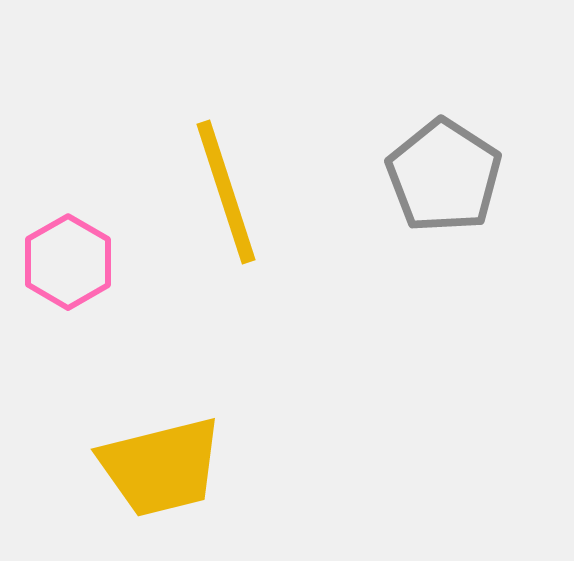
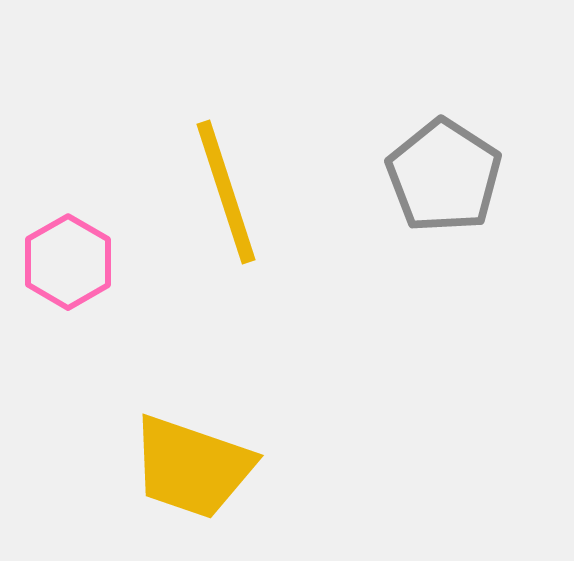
yellow trapezoid: moved 31 px right; rotated 33 degrees clockwise
